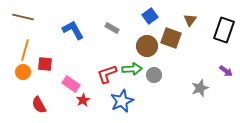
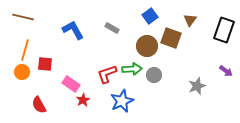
orange circle: moved 1 px left
gray star: moved 3 px left, 2 px up
